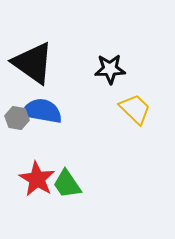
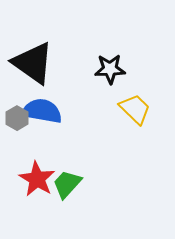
gray hexagon: rotated 20 degrees clockwise
green trapezoid: rotated 76 degrees clockwise
